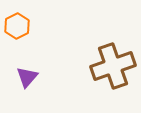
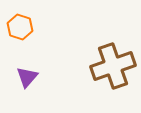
orange hexagon: moved 3 px right, 1 px down; rotated 15 degrees counterclockwise
